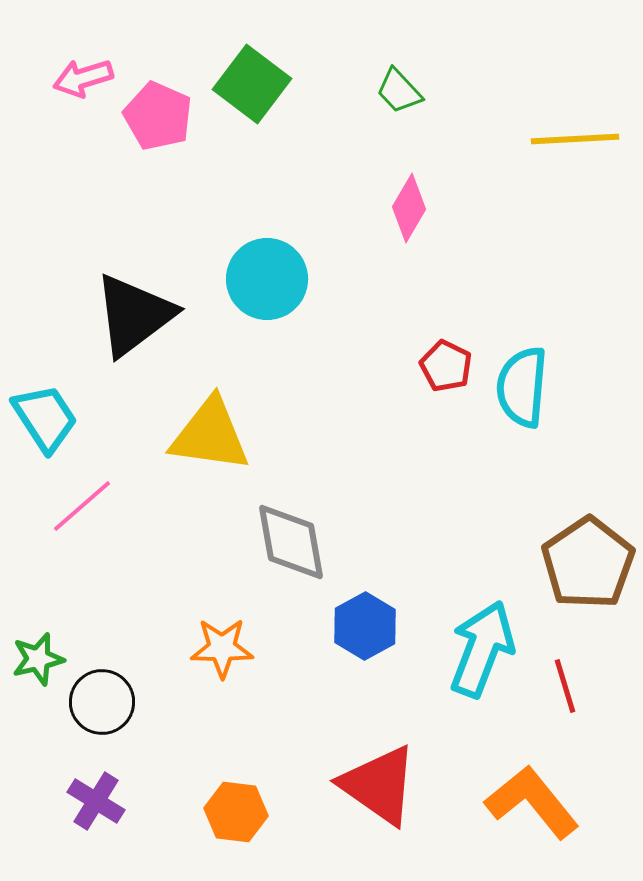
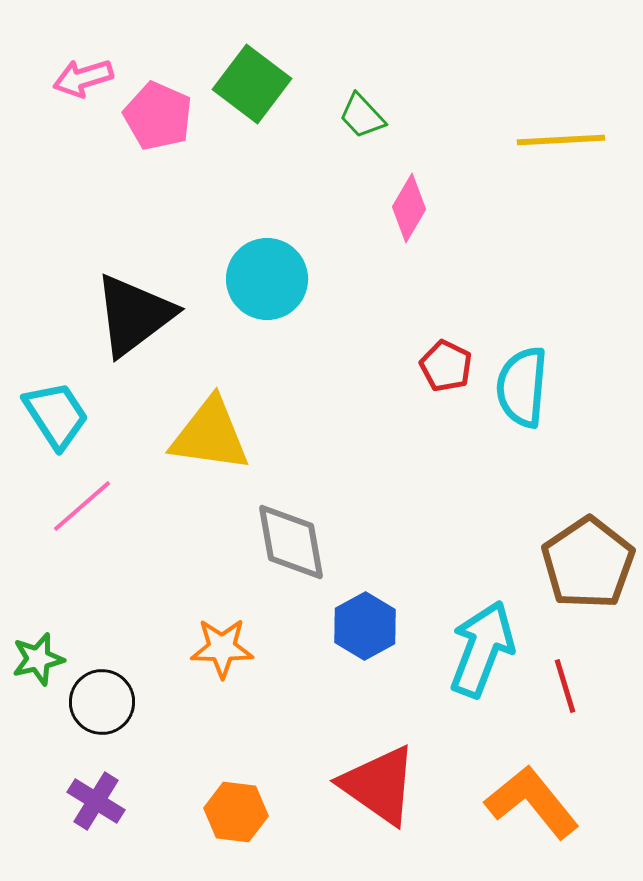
green trapezoid: moved 37 px left, 25 px down
yellow line: moved 14 px left, 1 px down
cyan trapezoid: moved 11 px right, 3 px up
